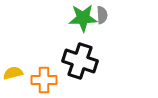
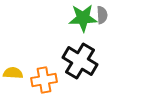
black cross: rotated 12 degrees clockwise
yellow semicircle: rotated 18 degrees clockwise
orange cross: rotated 10 degrees counterclockwise
